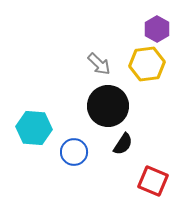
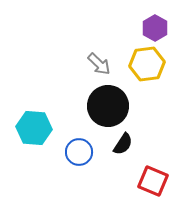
purple hexagon: moved 2 px left, 1 px up
blue circle: moved 5 px right
